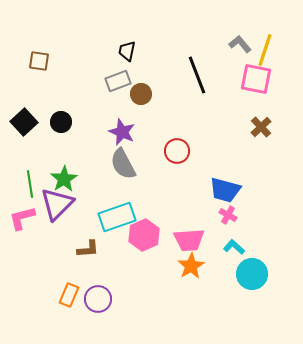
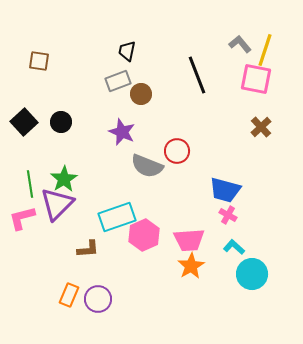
gray semicircle: moved 24 px right, 2 px down; rotated 40 degrees counterclockwise
